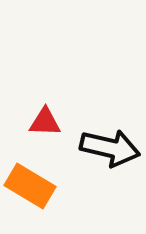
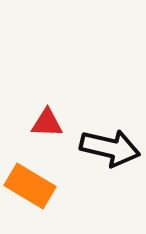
red triangle: moved 2 px right, 1 px down
